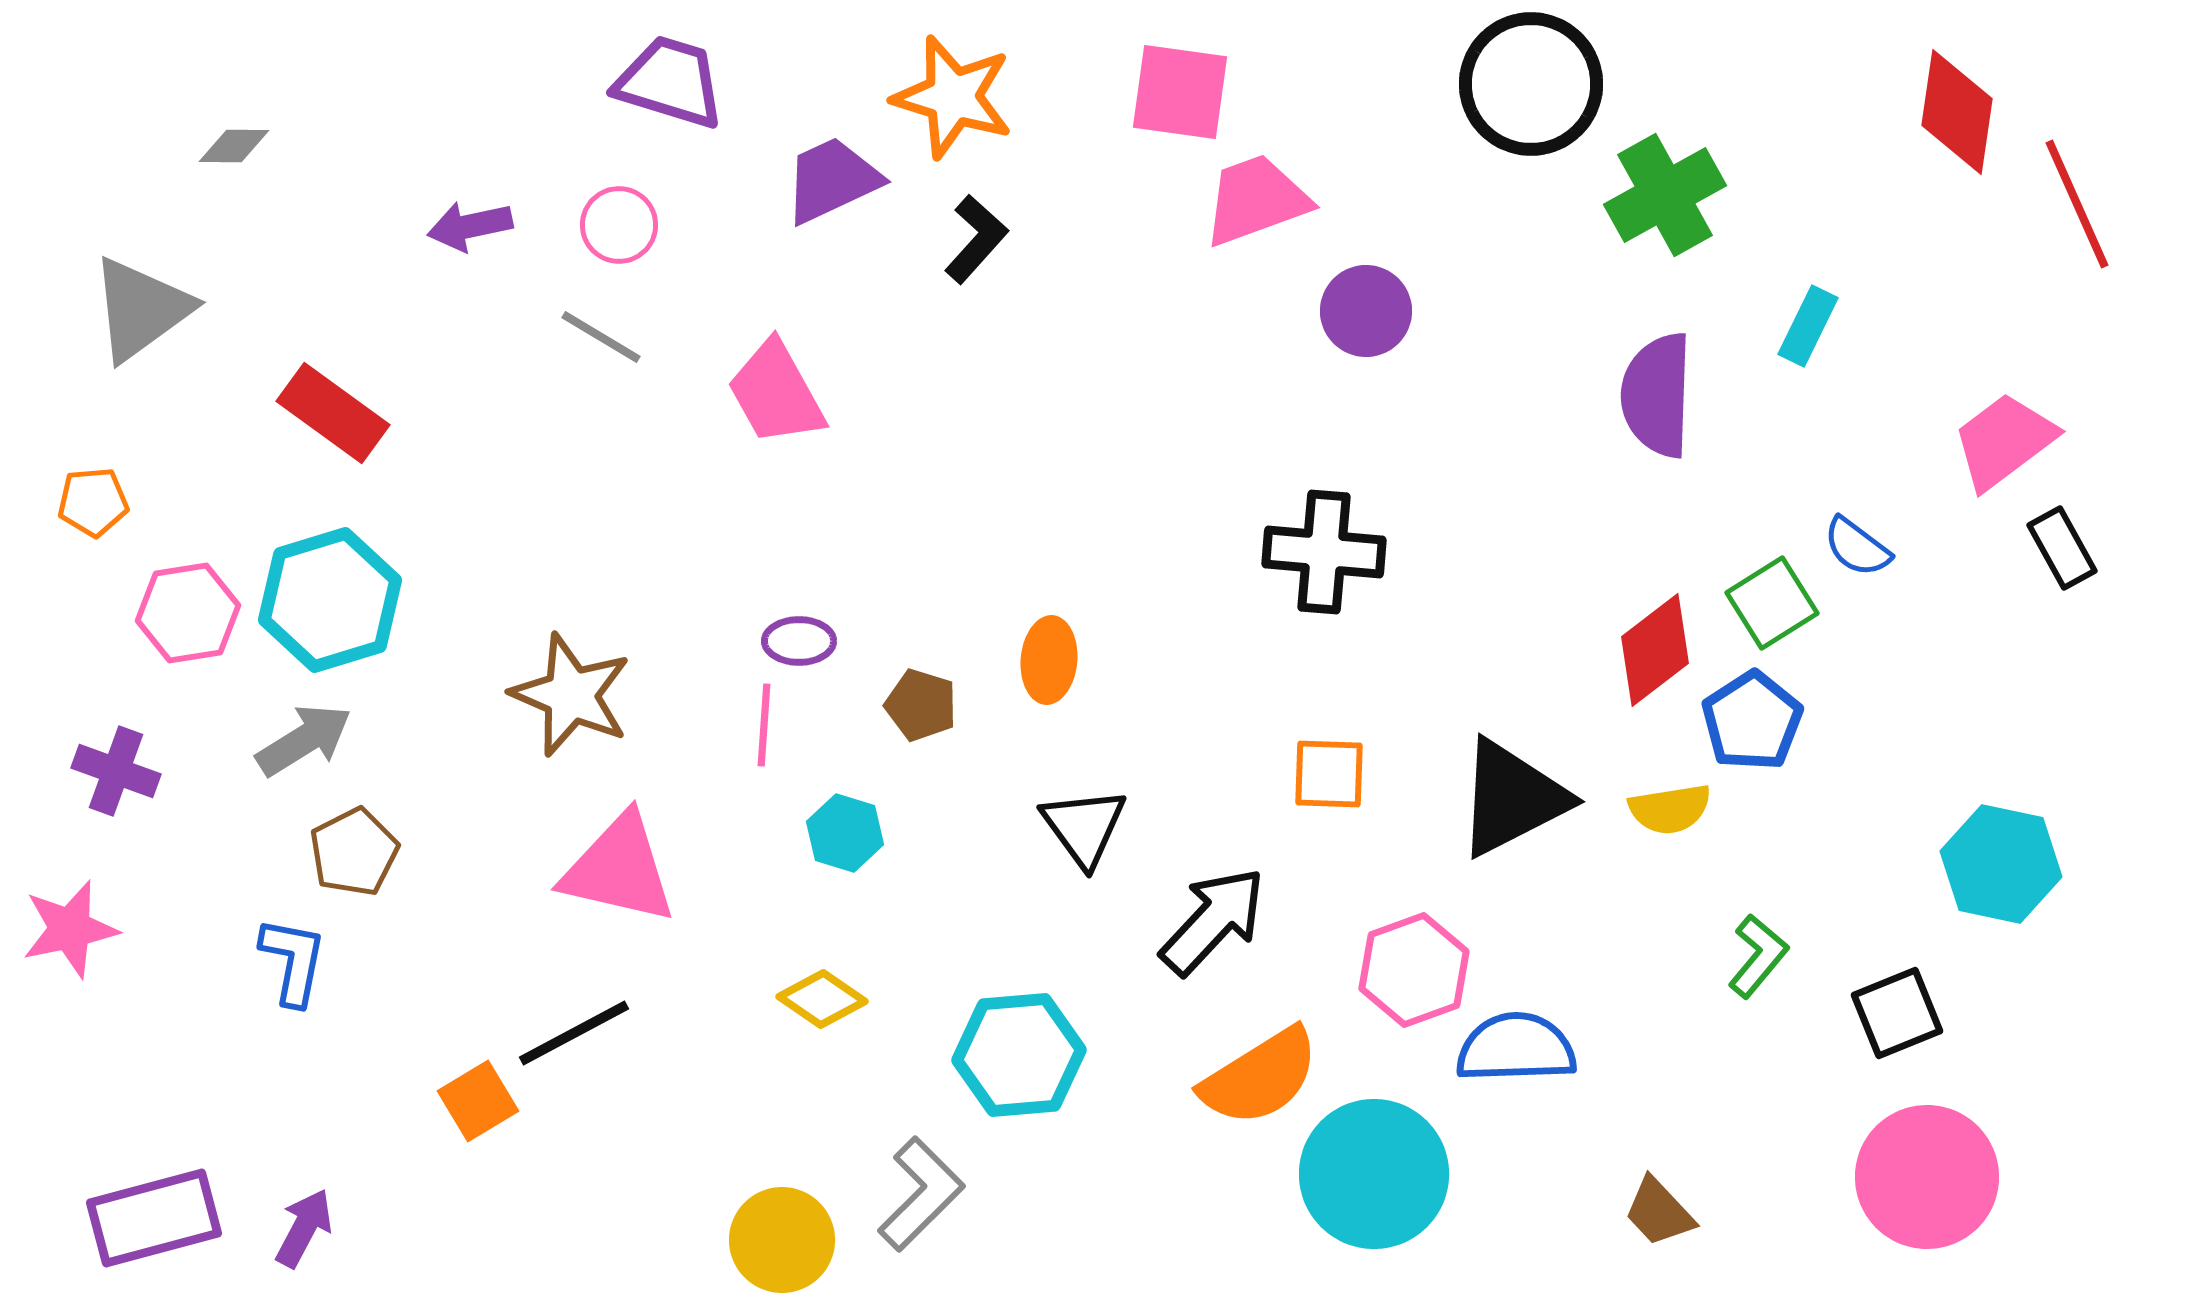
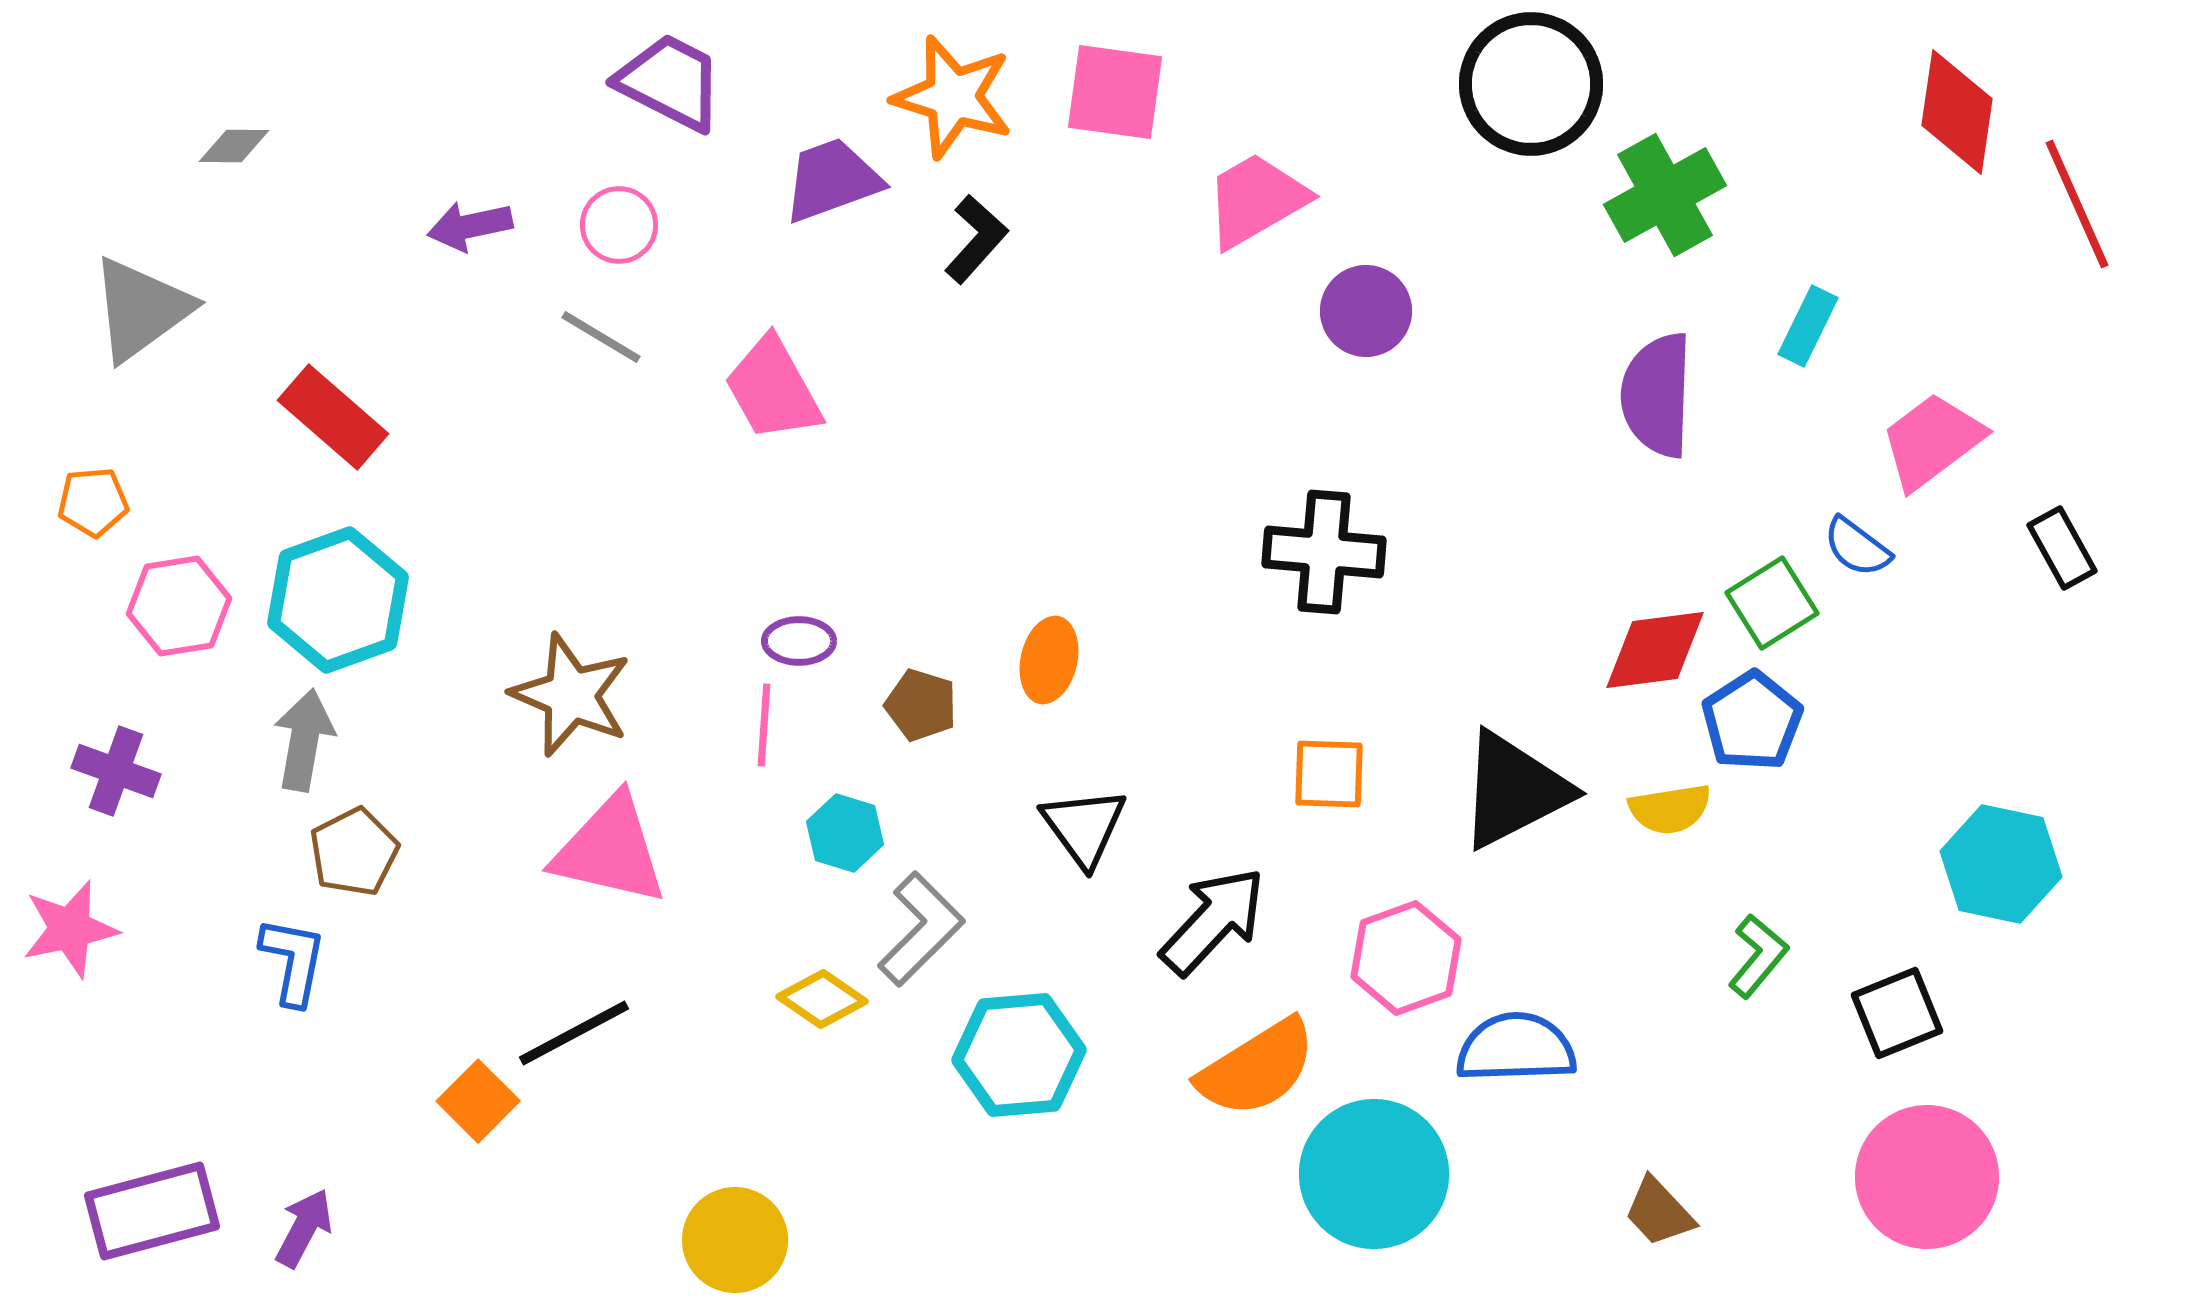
purple trapezoid at (670, 82): rotated 10 degrees clockwise
pink square at (1180, 92): moved 65 px left
purple trapezoid at (832, 180): rotated 5 degrees clockwise
pink trapezoid at (1256, 200): rotated 10 degrees counterclockwise
pink trapezoid at (776, 393): moved 3 px left, 4 px up
red rectangle at (333, 413): moved 4 px down; rotated 5 degrees clockwise
pink trapezoid at (2004, 441): moved 72 px left
cyan hexagon at (330, 600): moved 8 px right; rotated 3 degrees counterclockwise
pink hexagon at (188, 613): moved 9 px left, 7 px up
red diamond at (1655, 650): rotated 30 degrees clockwise
orange ellipse at (1049, 660): rotated 8 degrees clockwise
gray arrow at (304, 740): rotated 48 degrees counterclockwise
black triangle at (1512, 798): moved 2 px right, 8 px up
pink triangle at (619, 869): moved 9 px left, 19 px up
pink hexagon at (1414, 970): moved 8 px left, 12 px up
orange semicircle at (1260, 1077): moved 3 px left, 9 px up
orange square at (478, 1101): rotated 14 degrees counterclockwise
gray L-shape at (921, 1194): moved 265 px up
purple rectangle at (154, 1218): moved 2 px left, 7 px up
yellow circle at (782, 1240): moved 47 px left
